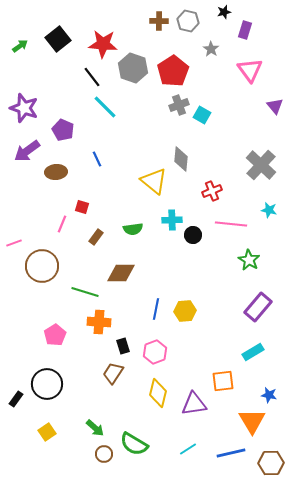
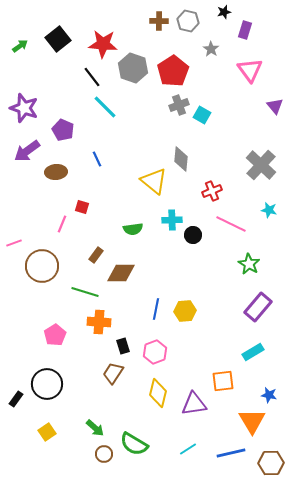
pink line at (231, 224): rotated 20 degrees clockwise
brown rectangle at (96, 237): moved 18 px down
green star at (249, 260): moved 4 px down
